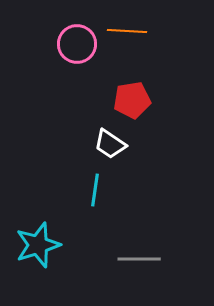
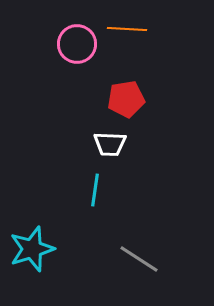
orange line: moved 2 px up
red pentagon: moved 6 px left, 1 px up
white trapezoid: rotated 32 degrees counterclockwise
cyan star: moved 6 px left, 4 px down
gray line: rotated 33 degrees clockwise
